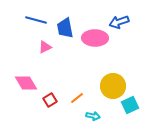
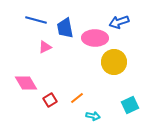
yellow circle: moved 1 px right, 24 px up
